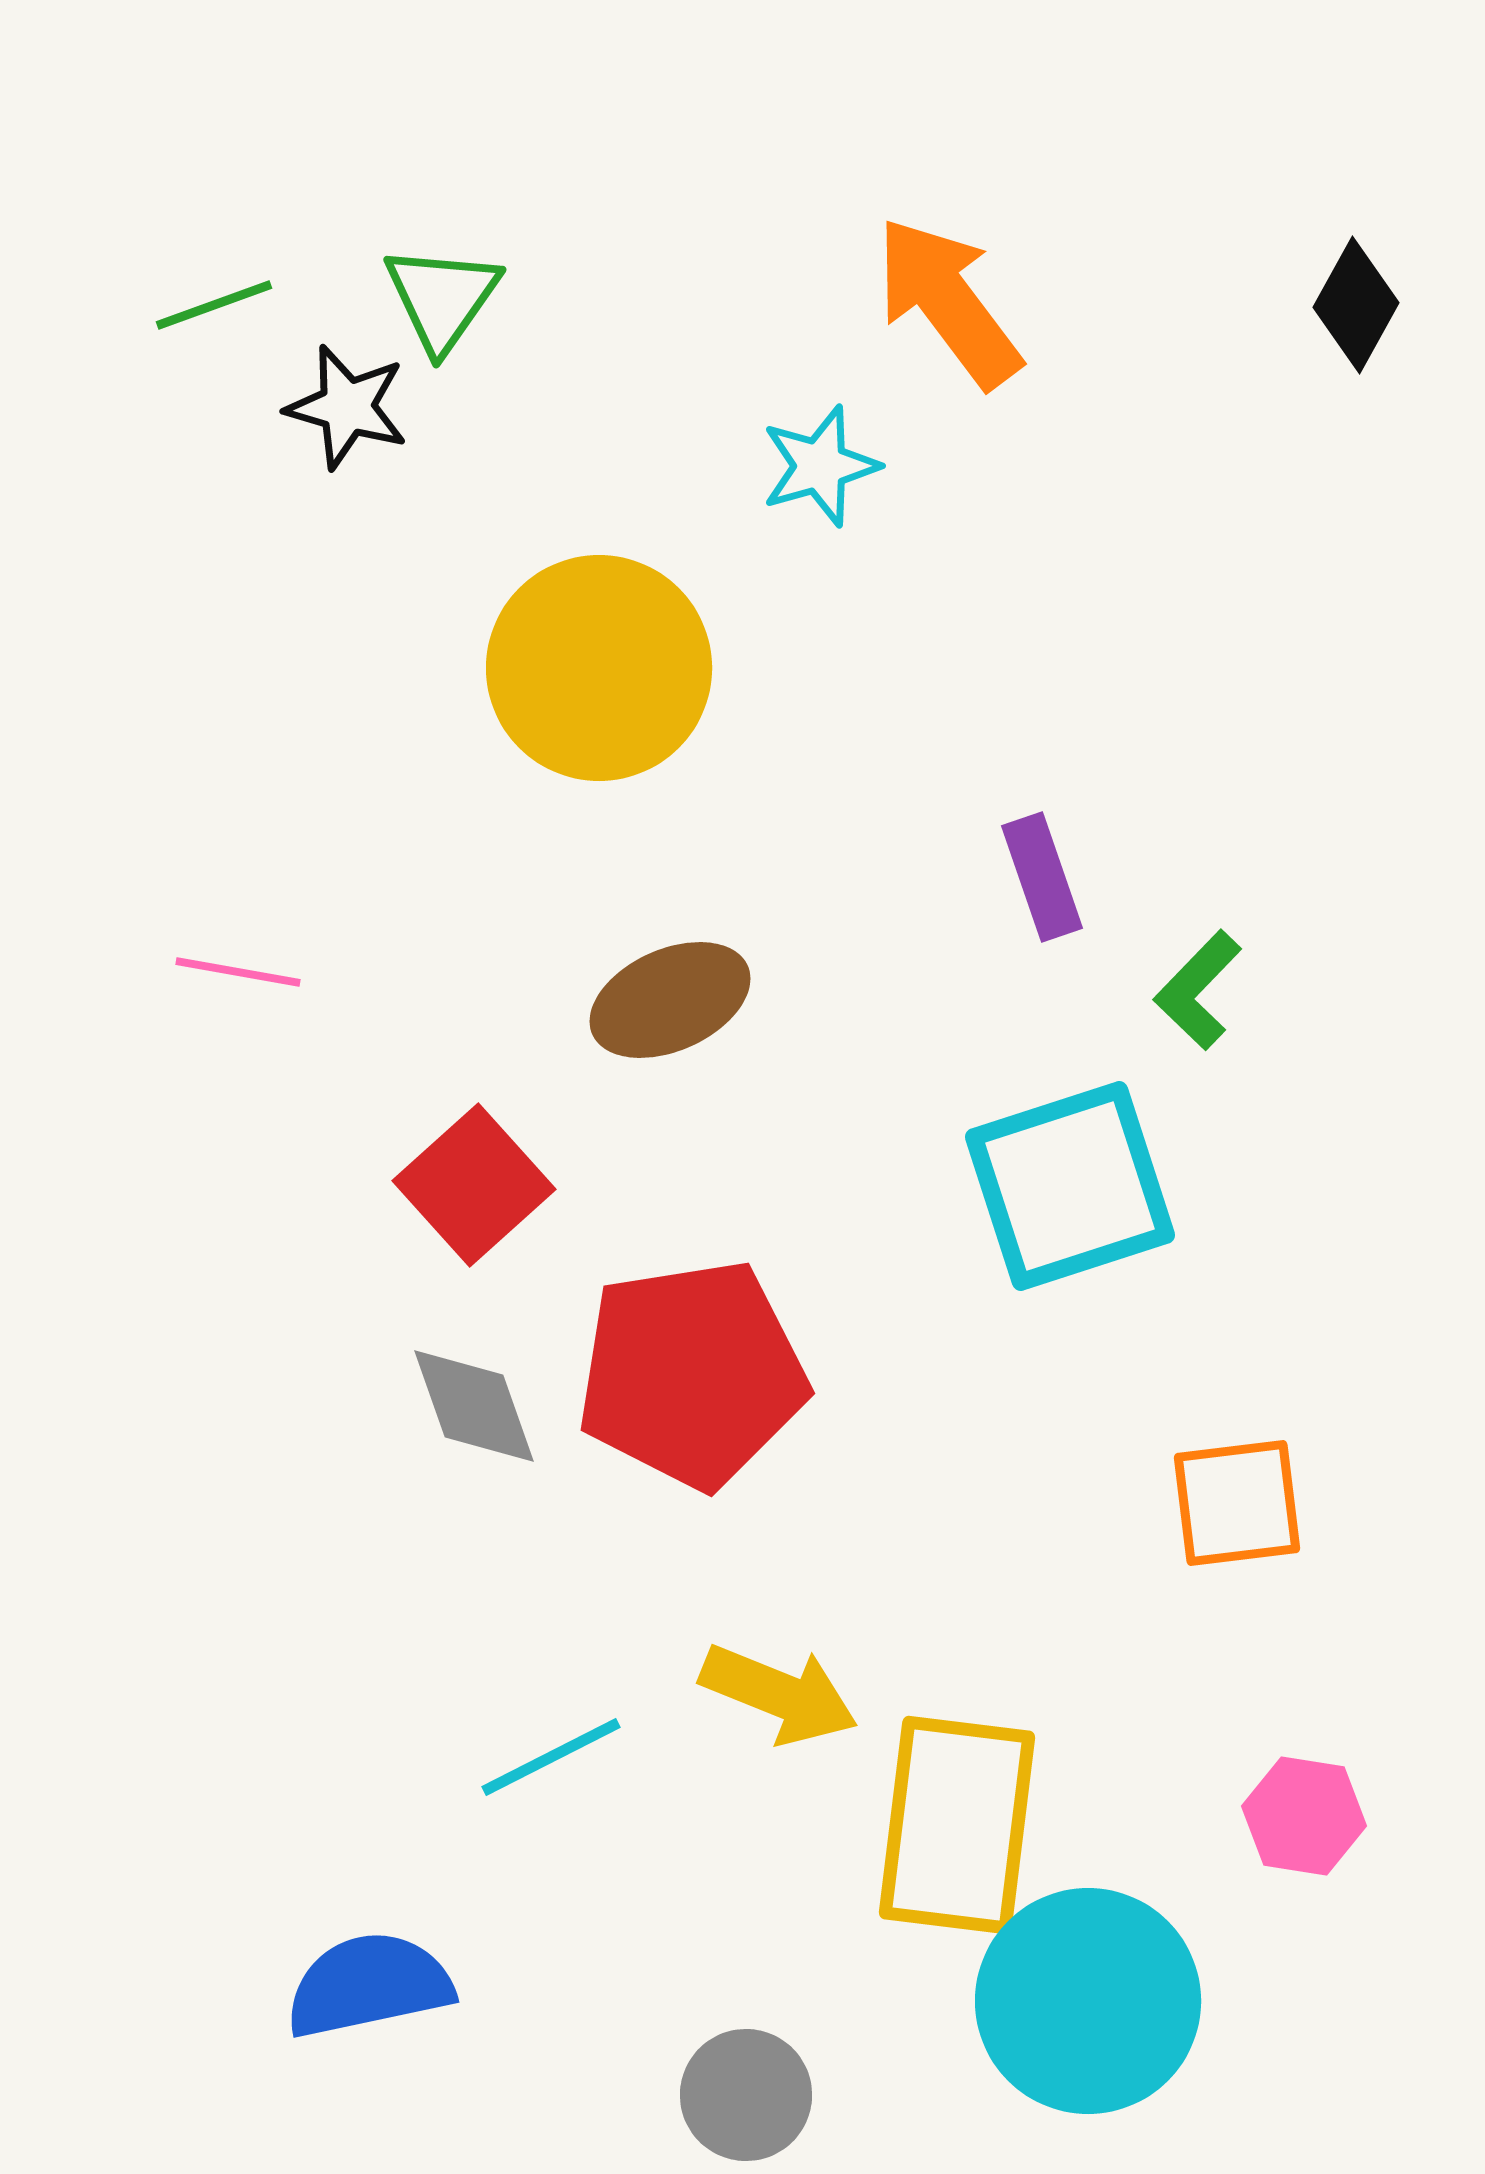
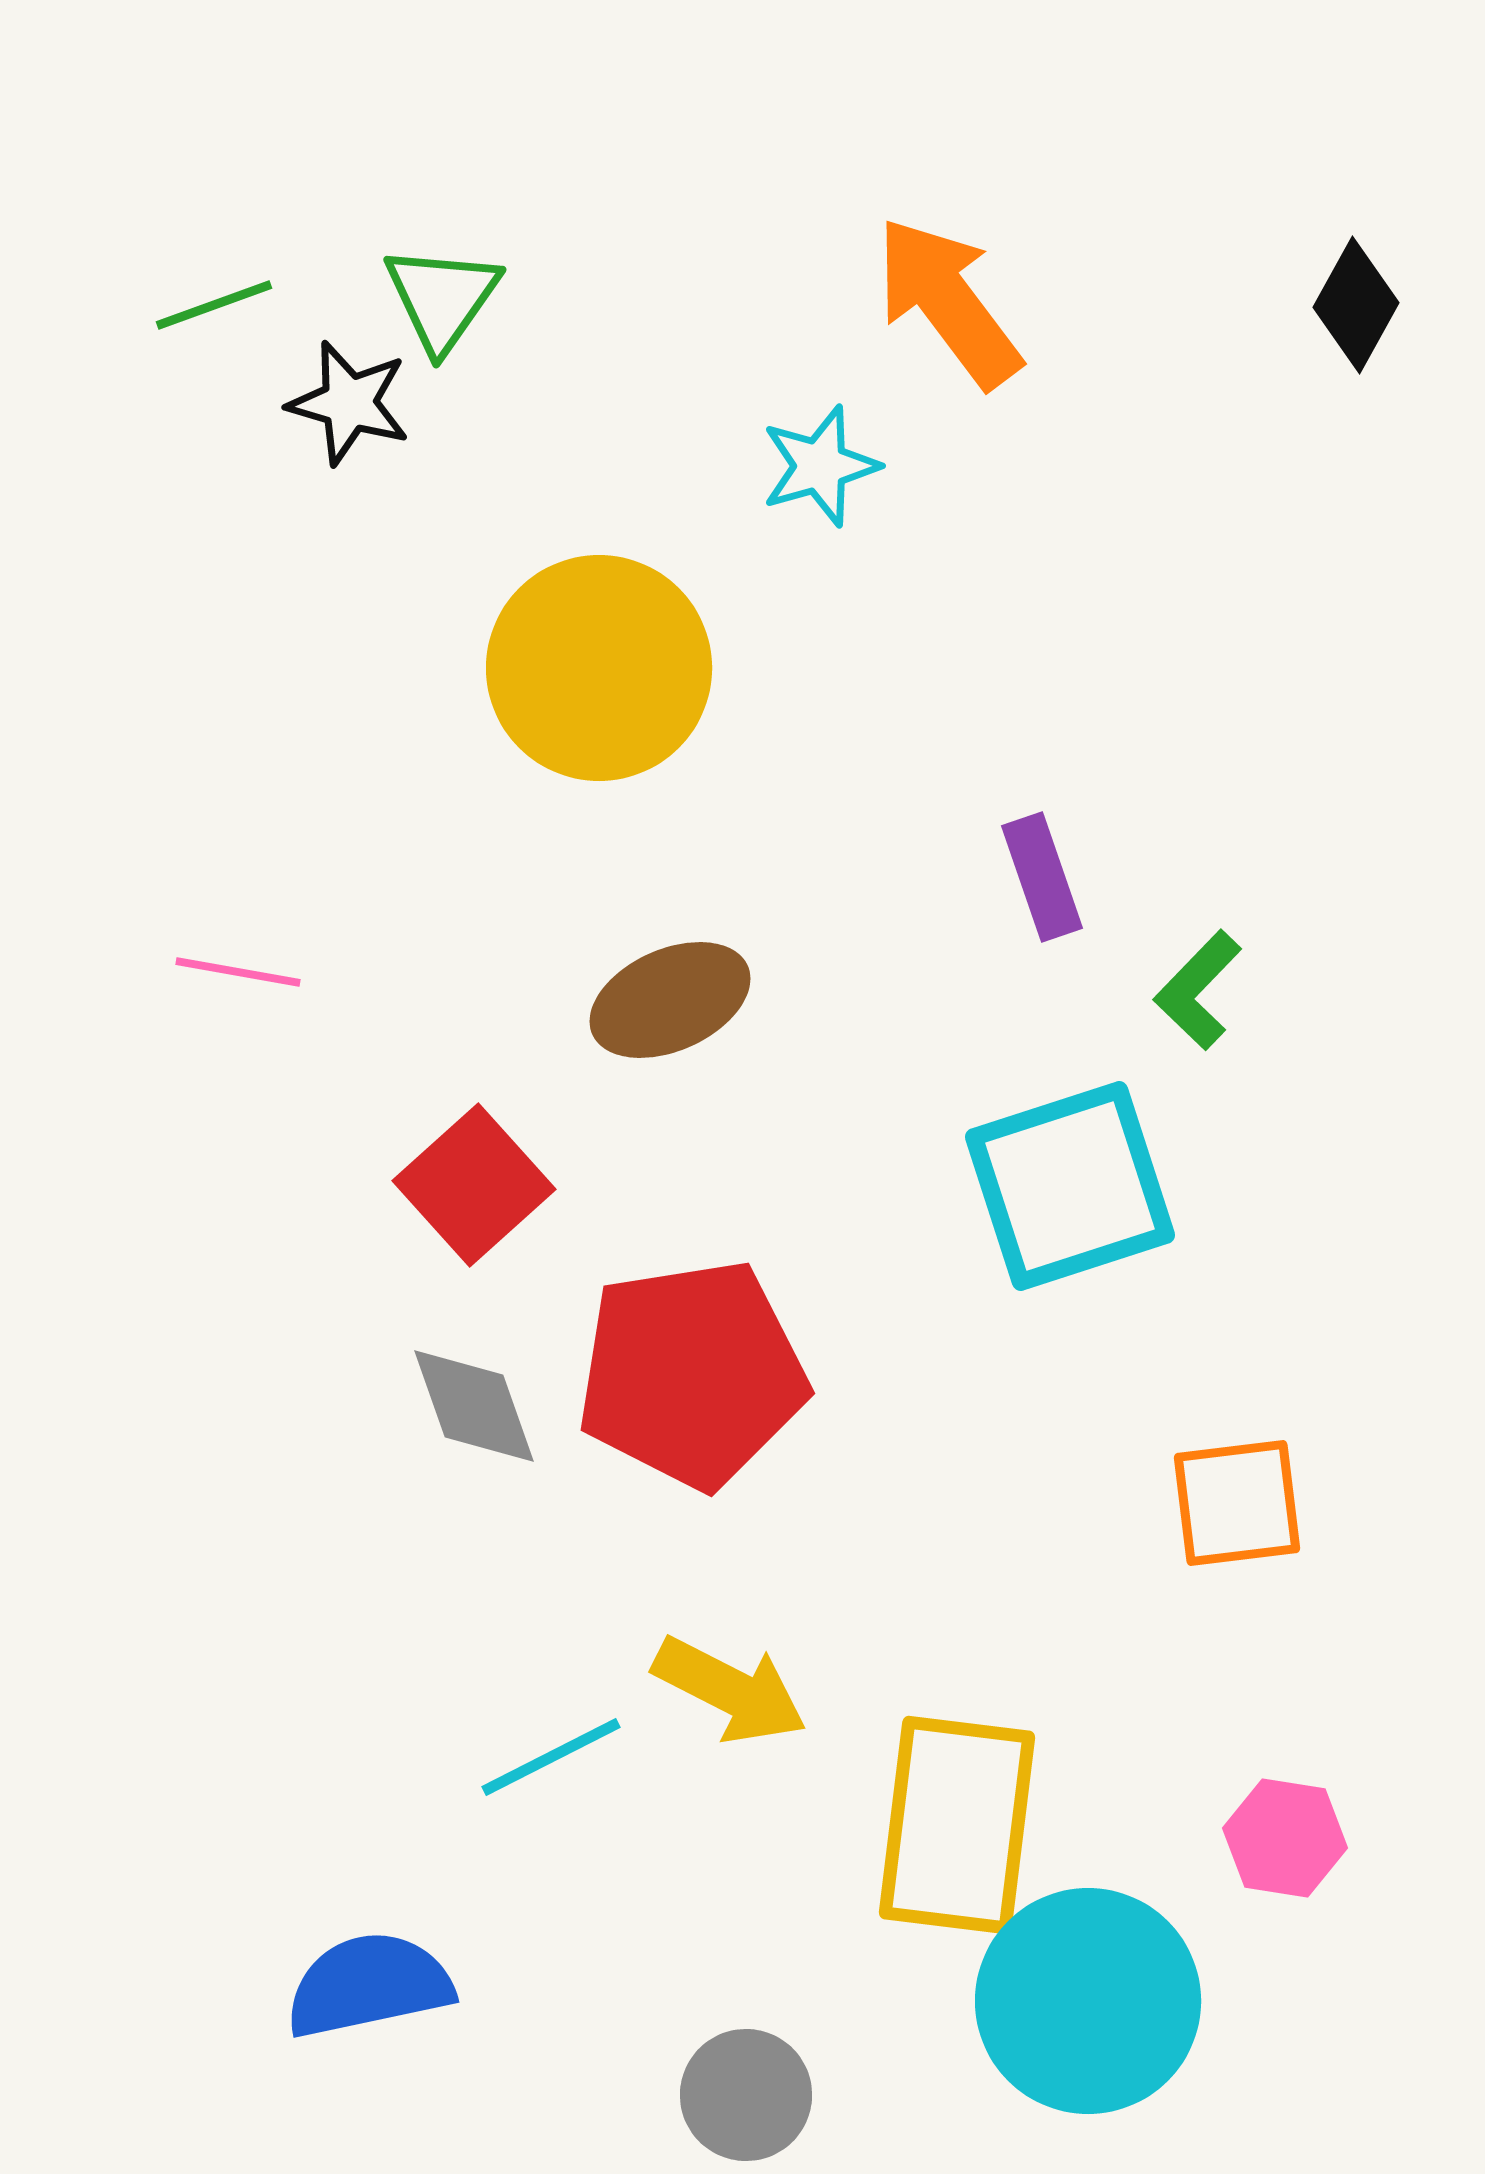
black star: moved 2 px right, 4 px up
yellow arrow: moved 49 px left, 4 px up; rotated 5 degrees clockwise
pink hexagon: moved 19 px left, 22 px down
